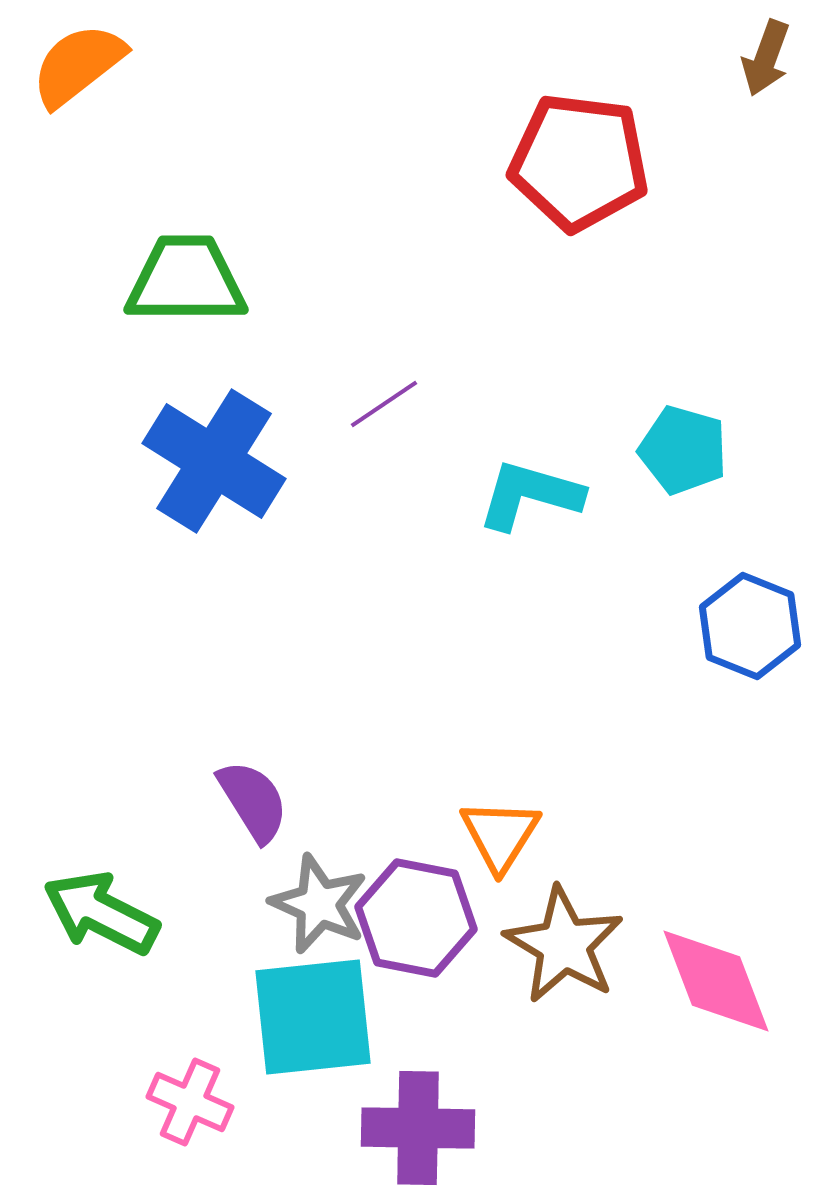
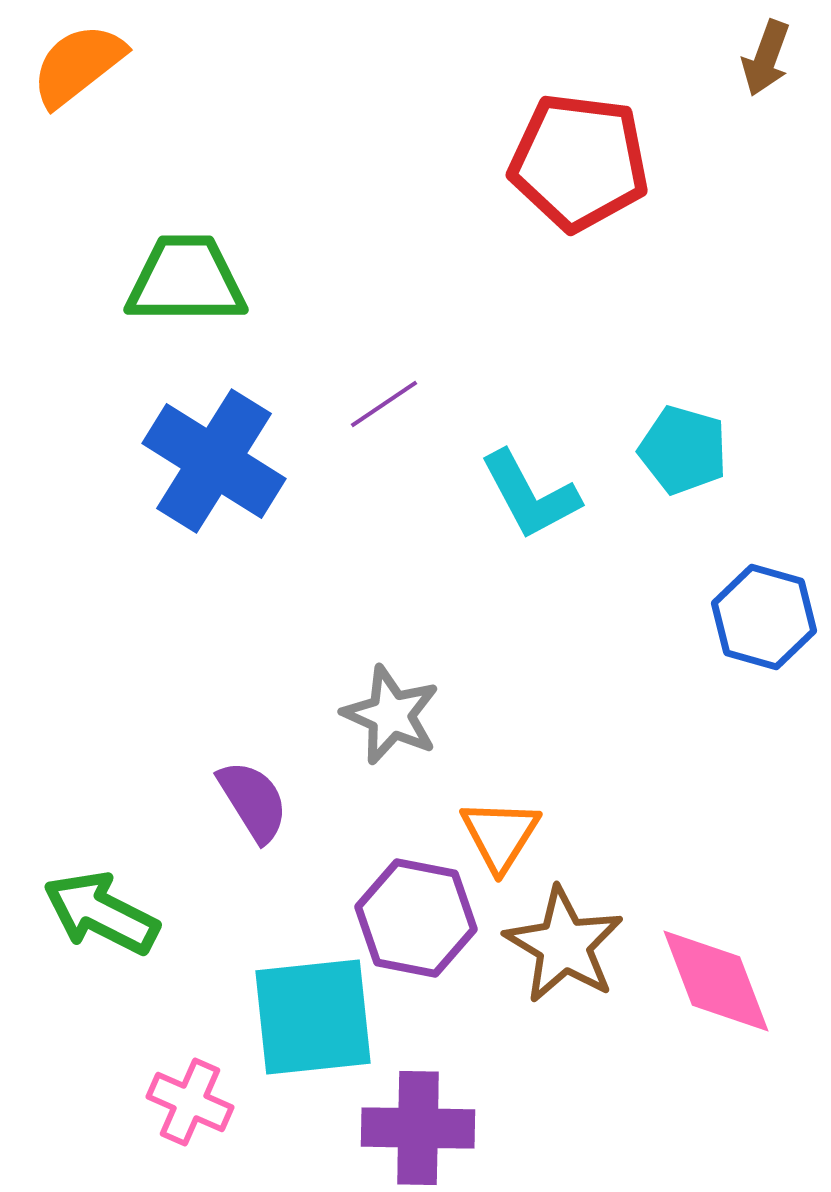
cyan L-shape: rotated 134 degrees counterclockwise
blue hexagon: moved 14 px right, 9 px up; rotated 6 degrees counterclockwise
gray star: moved 72 px right, 189 px up
